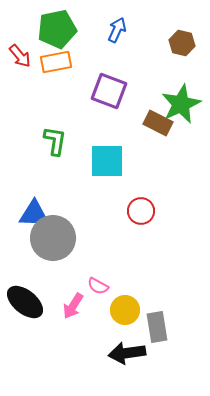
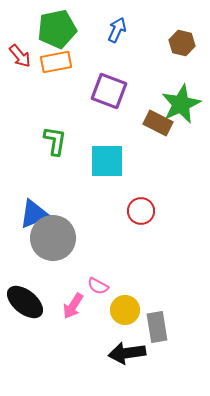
blue triangle: rotated 24 degrees counterclockwise
